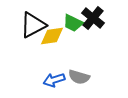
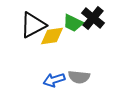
gray semicircle: rotated 10 degrees counterclockwise
